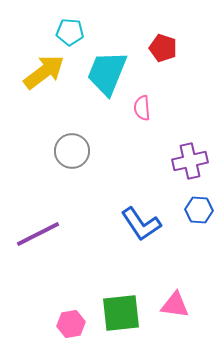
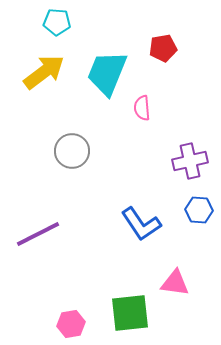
cyan pentagon: moved 13 px left, 10 px up
red pentagon: rotated 28 degrees counterclockwise
pink triangle: moved 22 px up
green square: moved 9 px right
